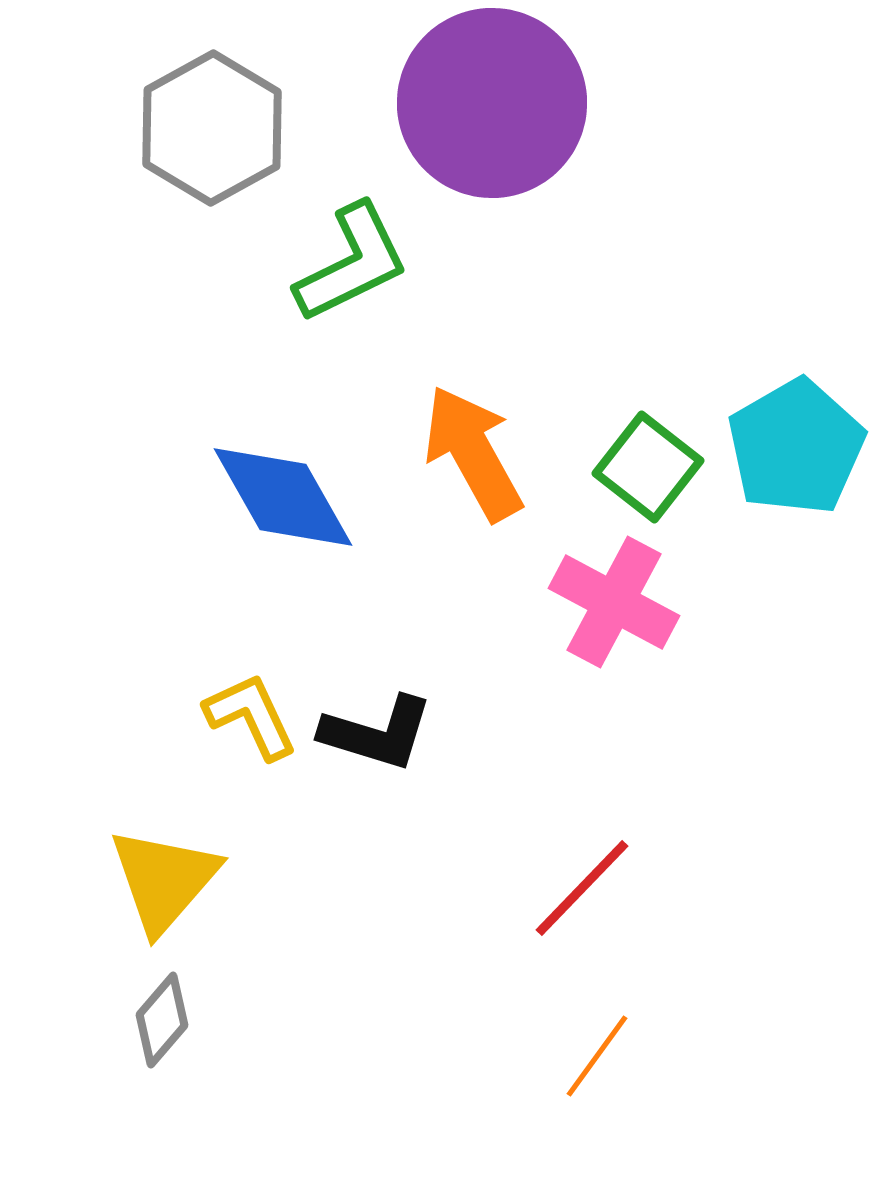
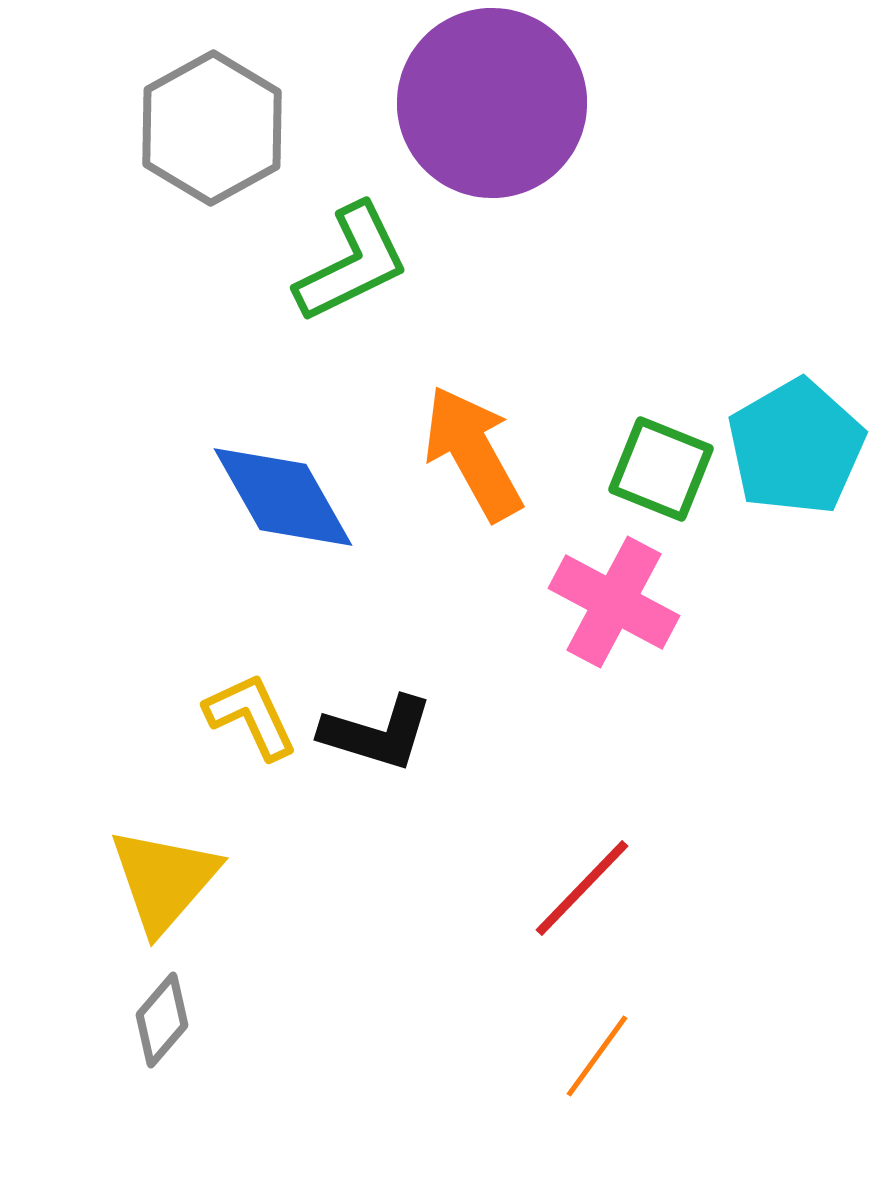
green square: moved 13 px right, 2 px down; rotated 16 degrees counterclockwise
